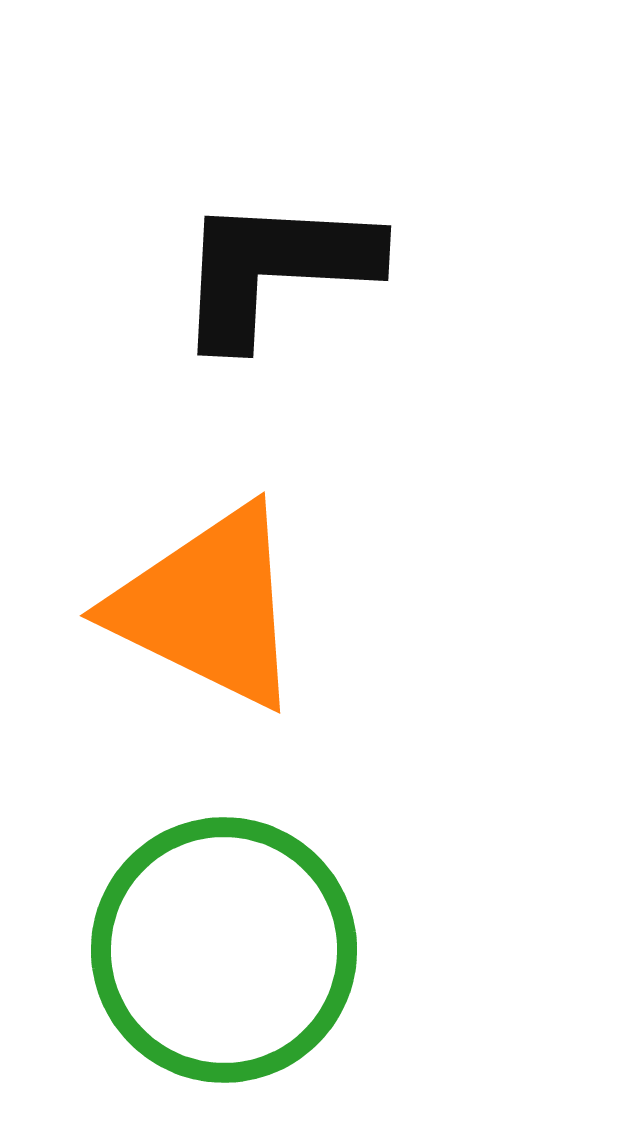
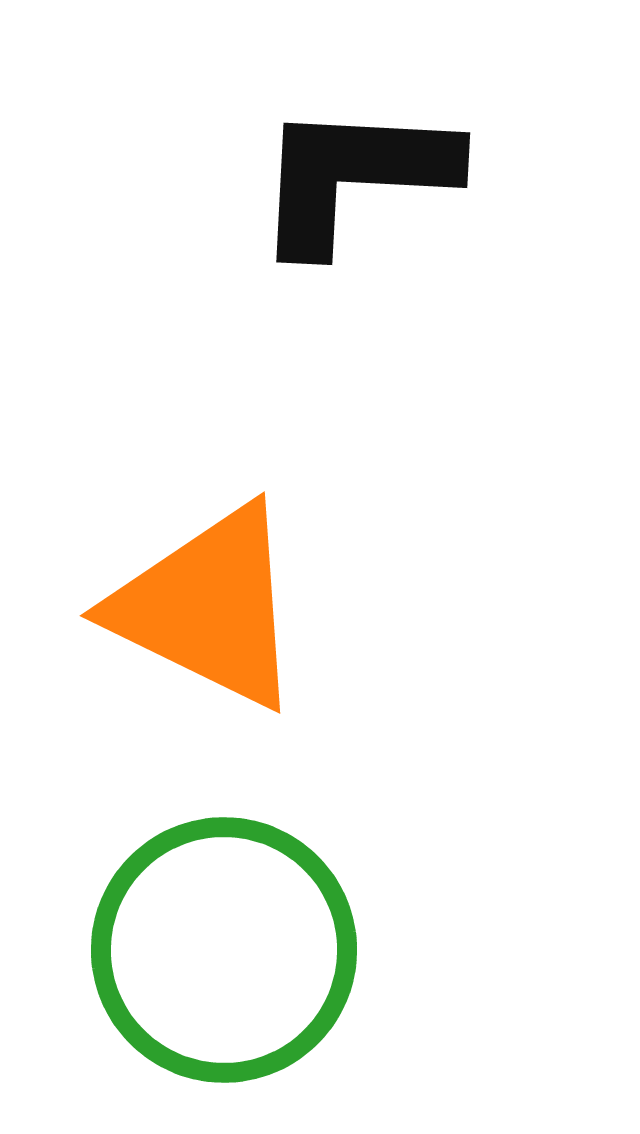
black L-shape: moved 79 px right, 93 px up
